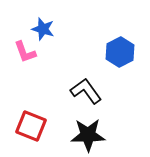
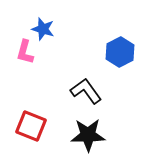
pink L-shape: rotated 35 degrees clockwise
